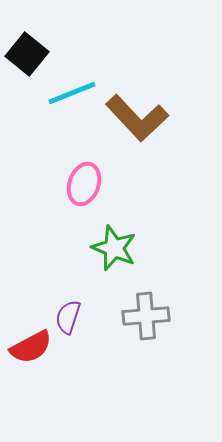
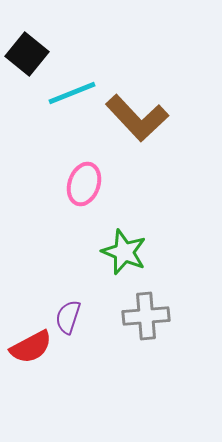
green star: moved 10 px right, 4 px down
